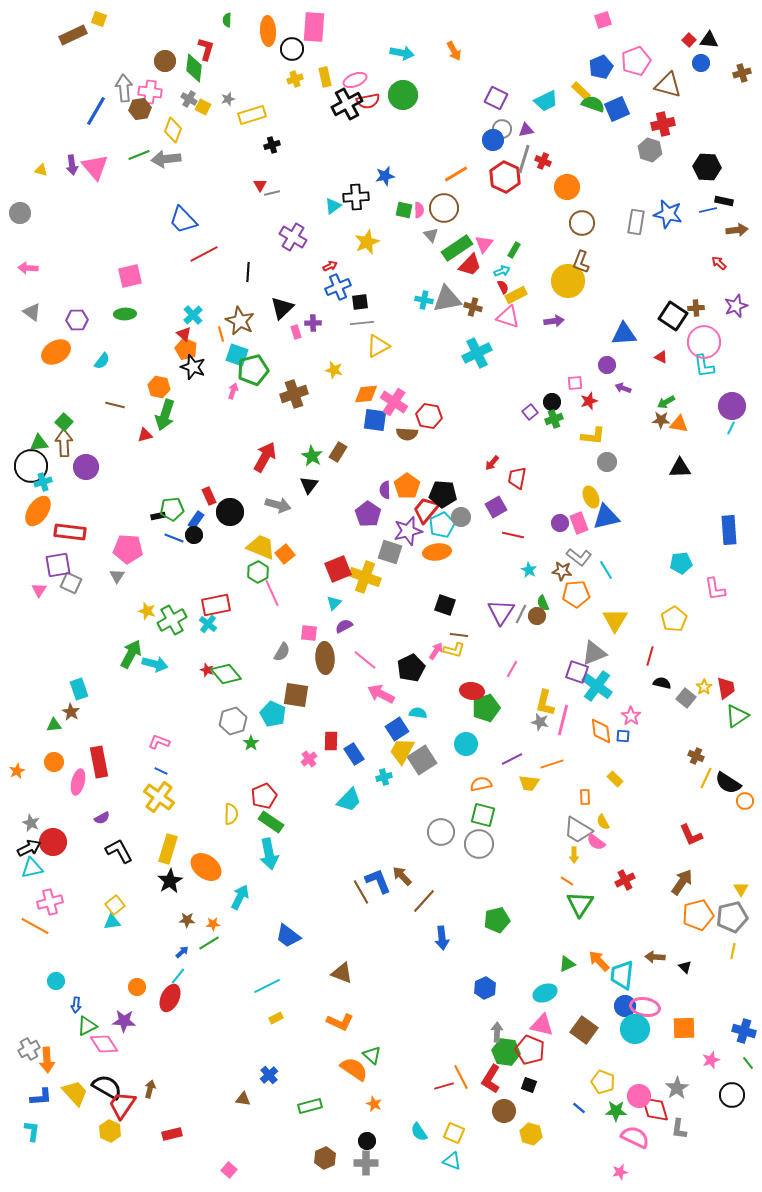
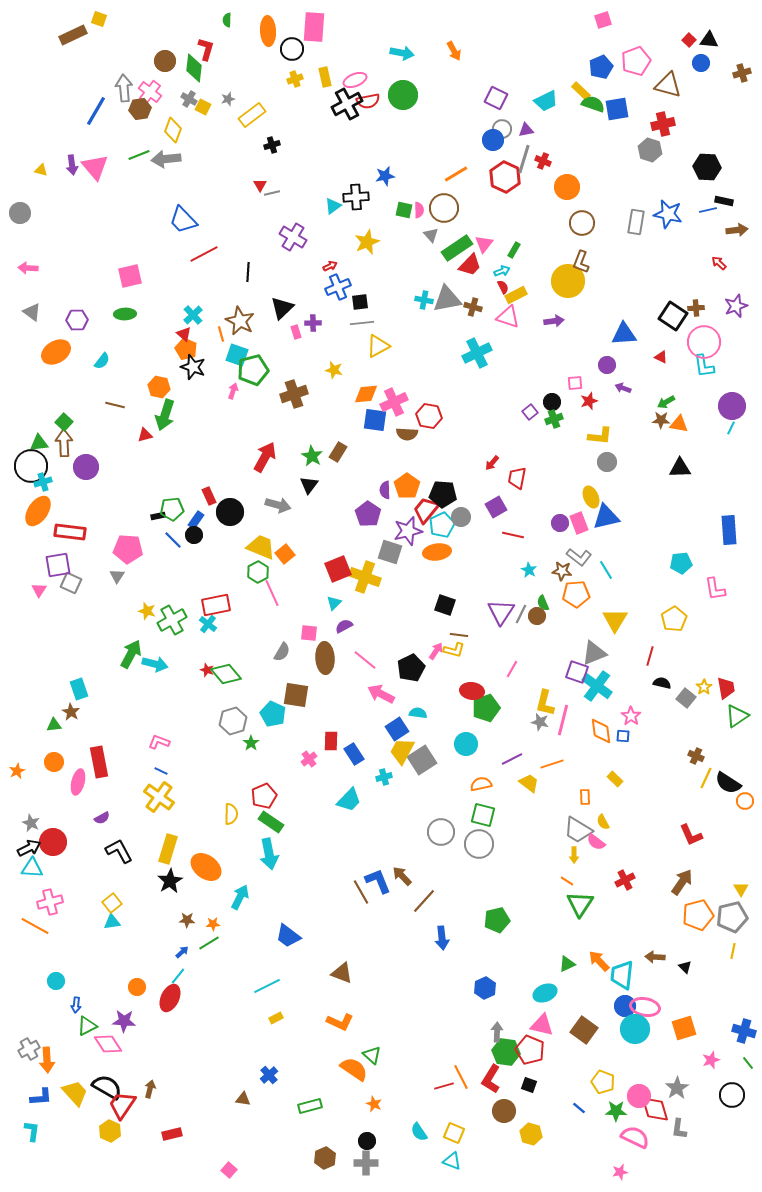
pink cross at (150, 92): rotated 30 degrees clockwise
blue square at (617, 109): rotated 15 degrees clockwise
yellow rectangle at (252, 115): rotated 20 degrees counterclockwise
pink cross at (394, 402): rotated 32 degrees clockwise
yellow L-shape at (593, 436): moved 7 px right
blue line at (174, 538): moved 1 px left, 2 px down; rotated 24 degrees clockwise
yellow trapezoid at (529, 783): rotated 150 degrees counterclockwise
cyan triangle at (32, 868): rotated 15 degrees clockwise
yellow square at (115, 905): moved 3 px left, 2 px up
orange square at (684, 1028): rotated 15 degrees counterclockwise
pink diamond at (104, 1044): moved 4 px right
